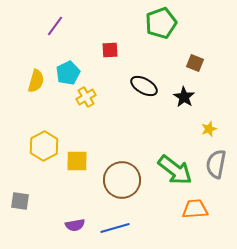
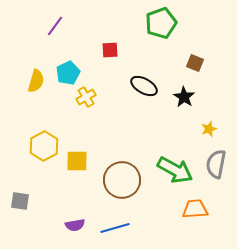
green arrow: rotated 9 degrees counterclockwise
